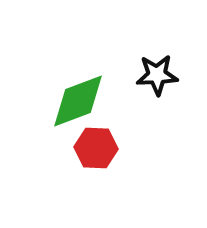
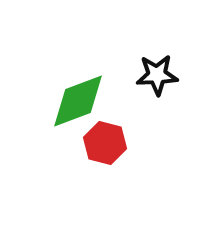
red hexagon: moved 9 px right, 5 px up; rotated 12 degrees clockwise
